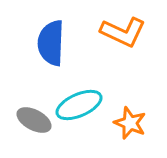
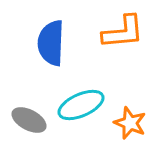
orange L-shape: rotated 30 degrees counterclockwise
cyan ellipse: moved 2 px right
gray ellipse: moved 5 px left
